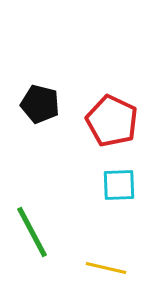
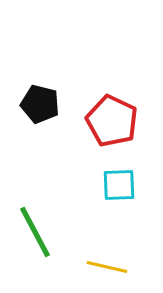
green line: moved 3 px right
yellow line: moved 1 px right, 1 px up
